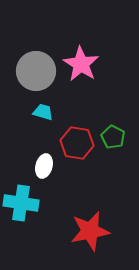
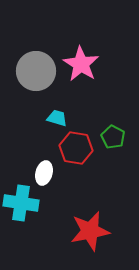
cyan trapezoid: moved 14 px right, 6 px down
red hexagon: moved 1 px left, 5 px down
white ellipse: moved 7 px down
